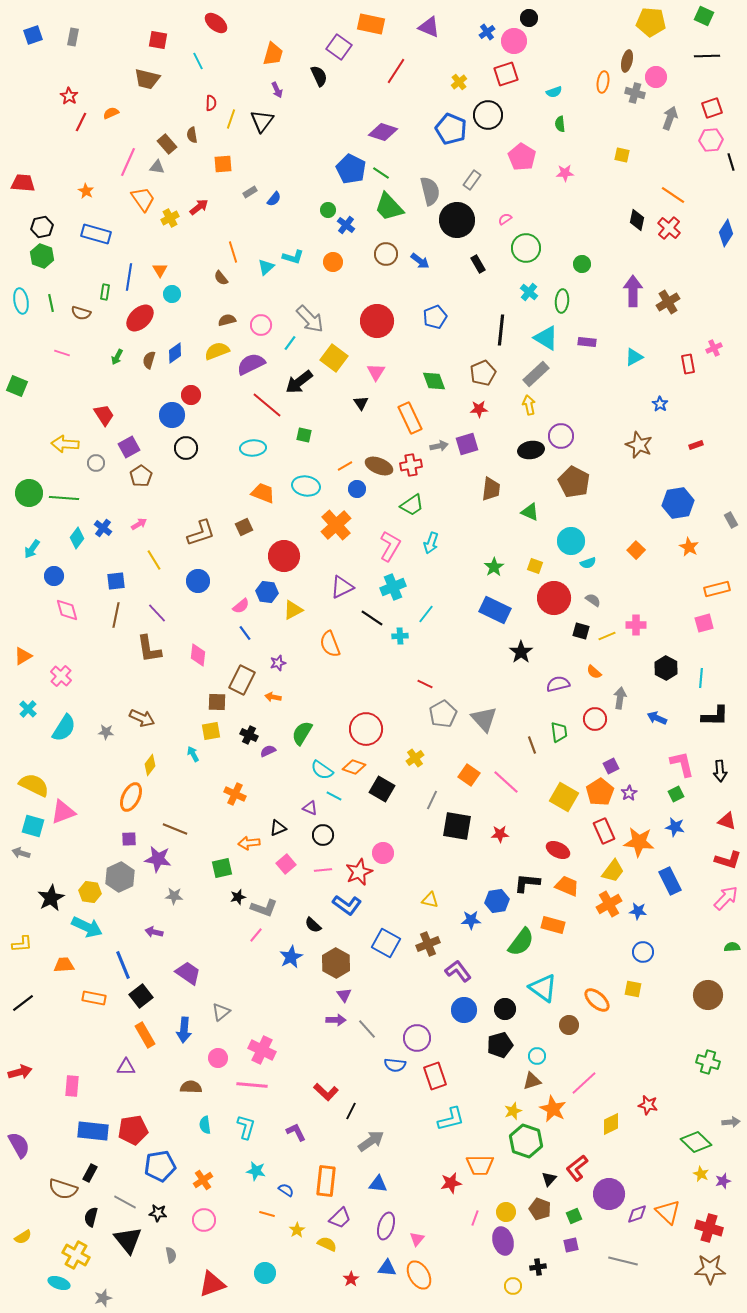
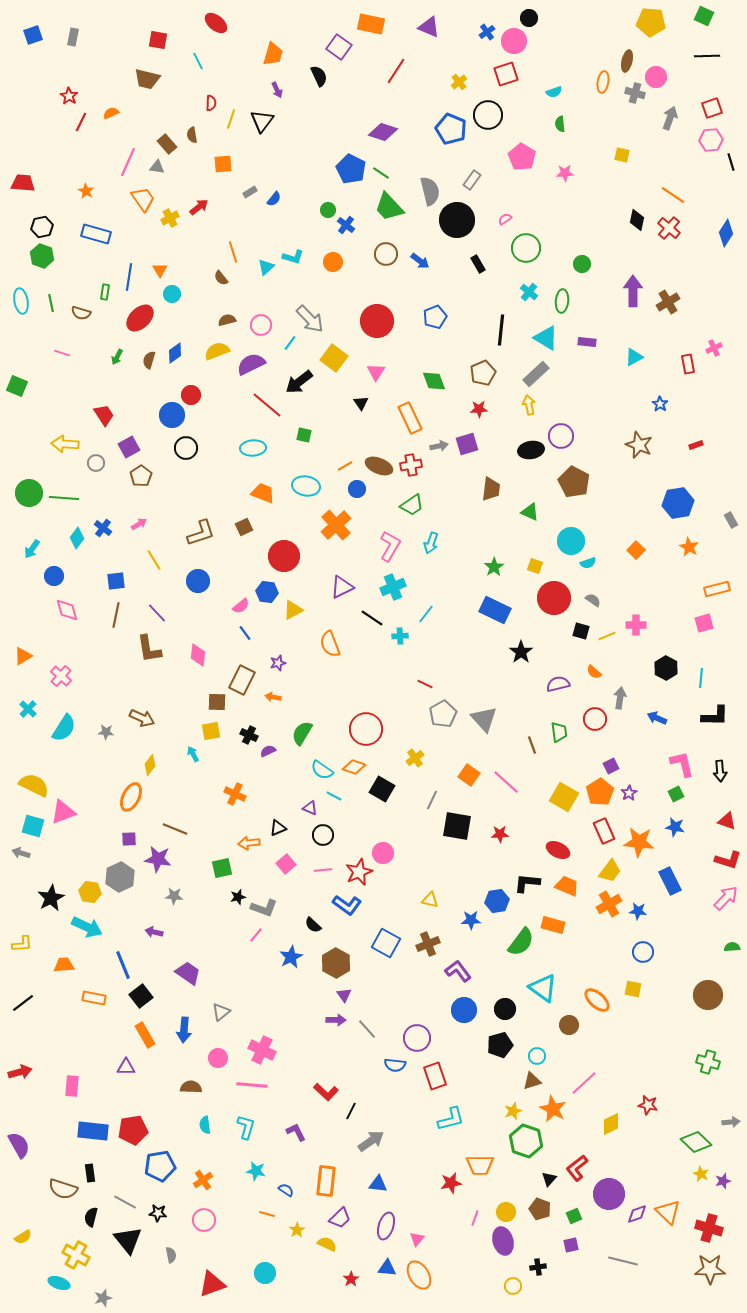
yellow trapezoid at (613, 871): moved 3 px left
black rectangle at (90, 1173): rotated 36 degrees counterclockwise
